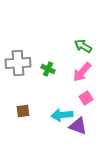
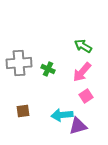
gray cross: moved 1 px right
pink square: moved 2 px up
purple triangle: rotated 36 degrees counterclockwise
